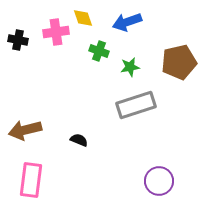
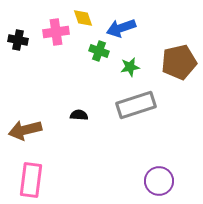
blue arrow: moved 6 px left, 6 px down
black semicircle: moved 25 px up; rotated 18 degrees counterclockwise
